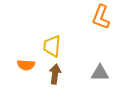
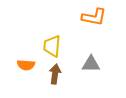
orange L-shape: moved 7 px left; rotated 100 degrees counterclockwise
gray triangle: moved 9 px left, 9 px up
